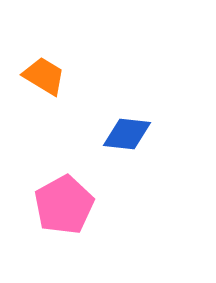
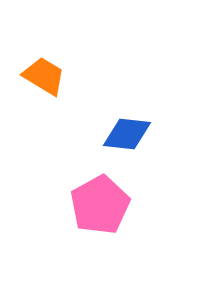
pink pentagon: moved 36 px right
